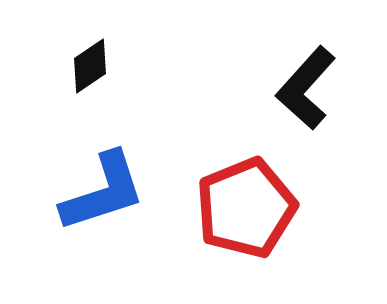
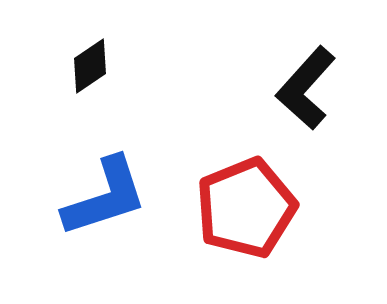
blue L-shape: moved 2 px right, 5 px down
